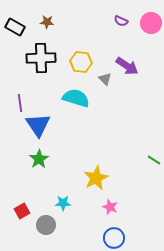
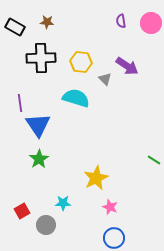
purple semicircle: rotated 56 degrees clockwise
